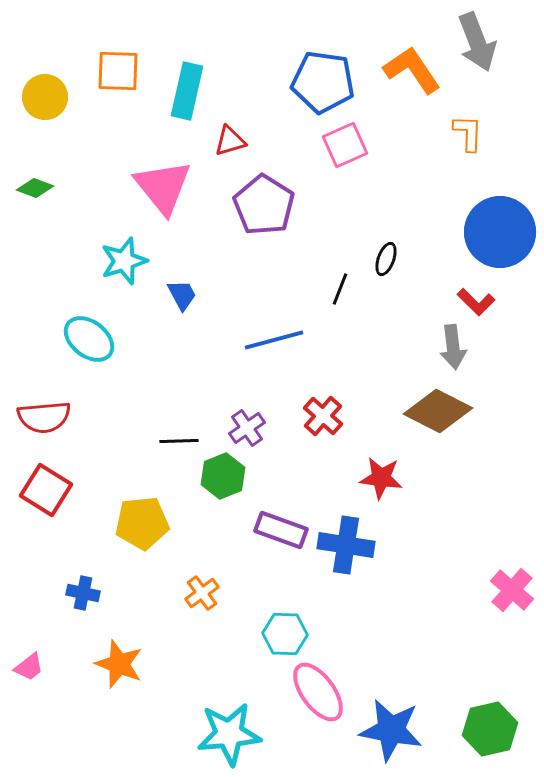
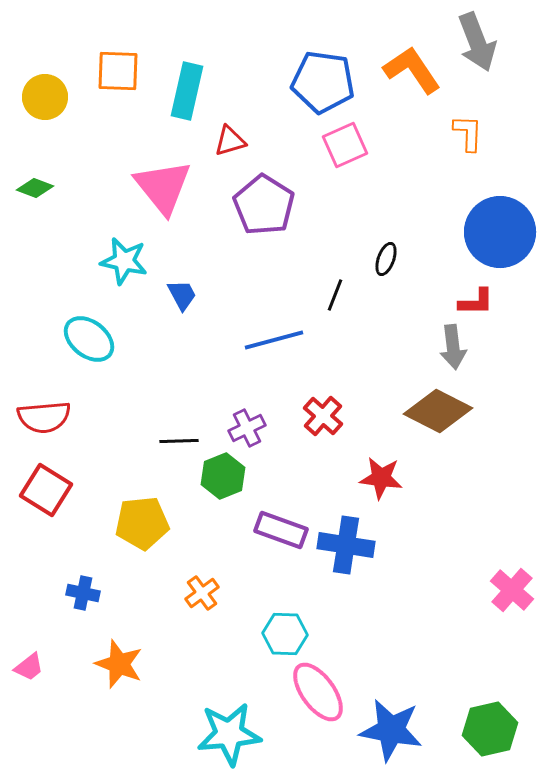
cyan star at (124, 261): rotated 30 degrees clockwise
black line at (340, 289): moved 5 px left, 6 px down
red L-shape at (476, 302): rotated 45 degrees counterclockwise
purple cross at (247, 428): rotated 9 degrees clockwise
